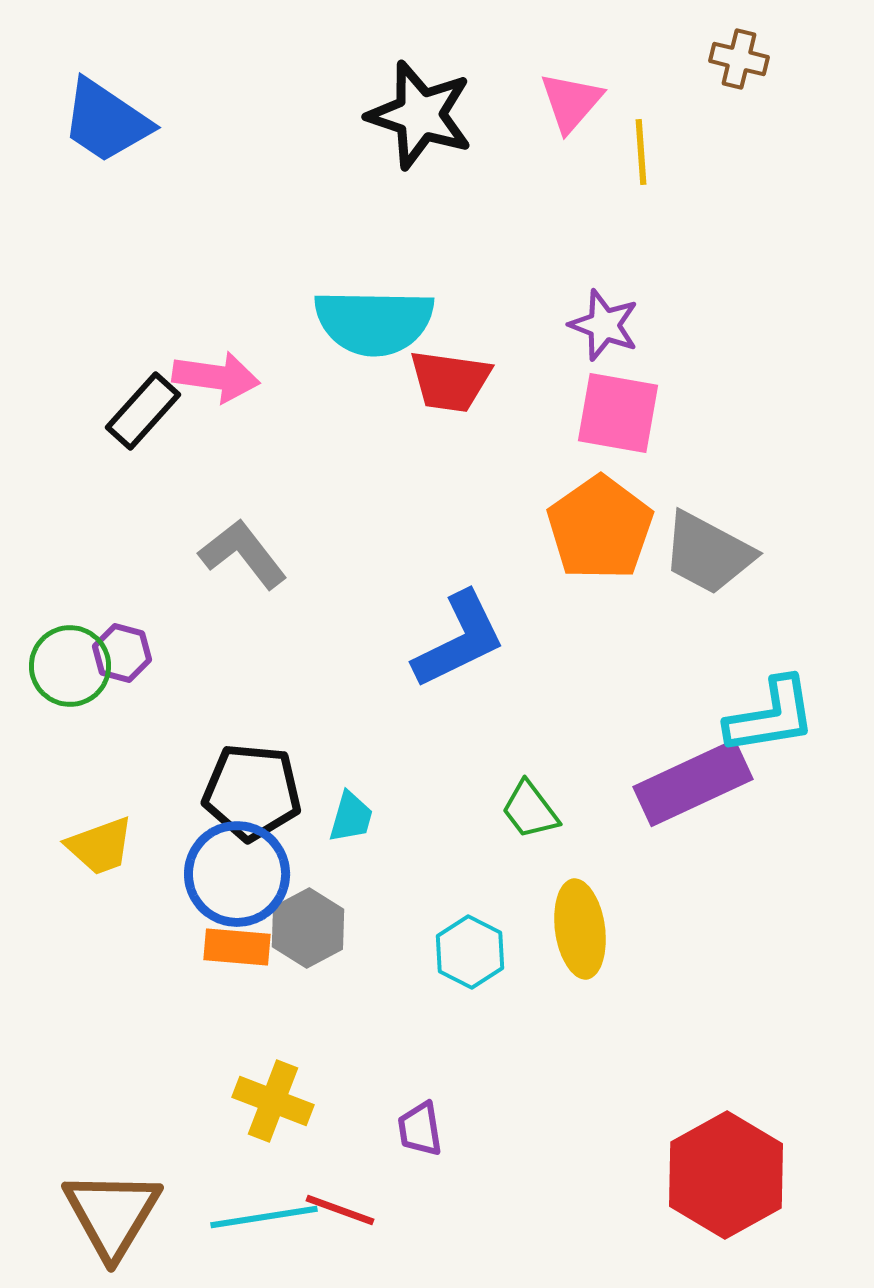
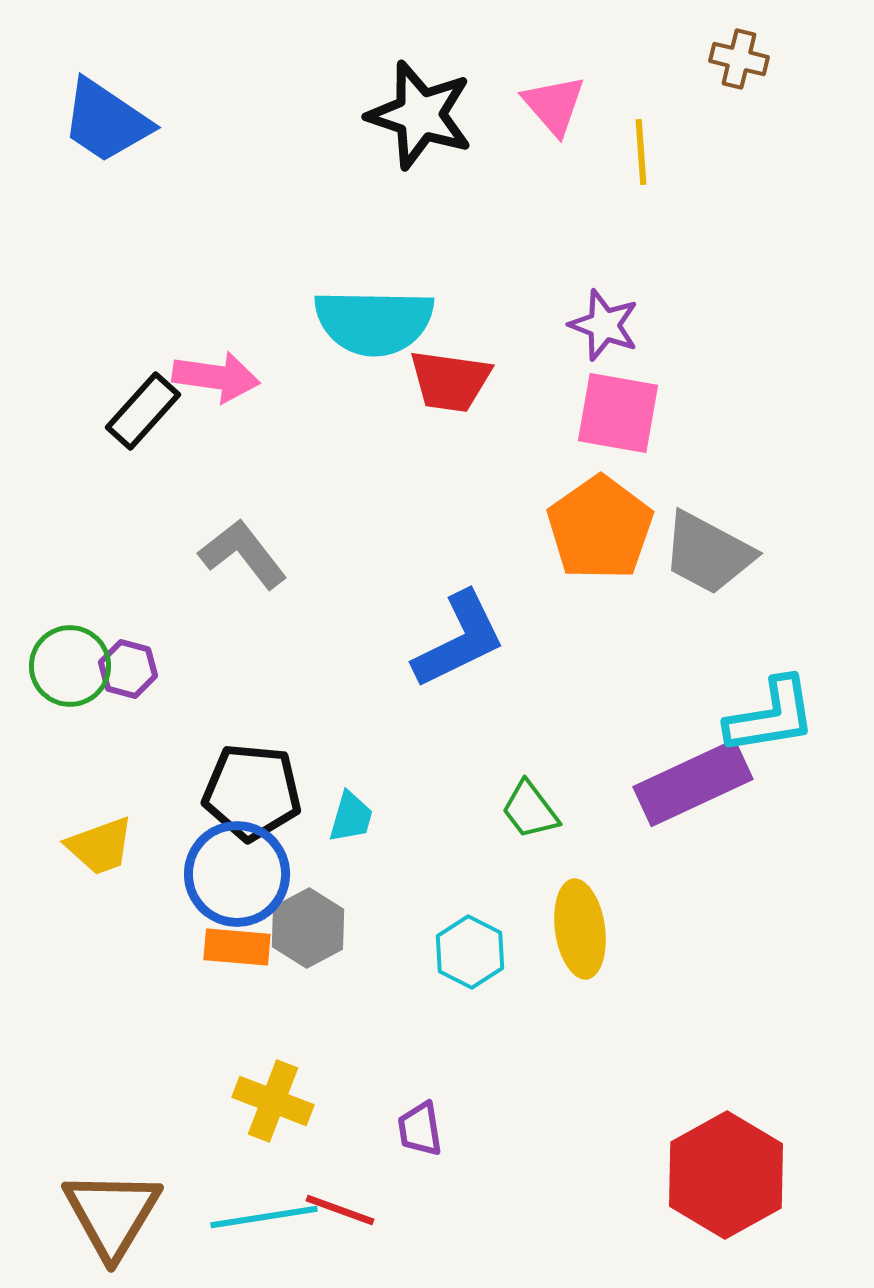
pink triangle: moved 17 px left, 3 px down; rotated 22 degrees counterclockwise
purple hexagon: moved 6 px right, 16 px down
